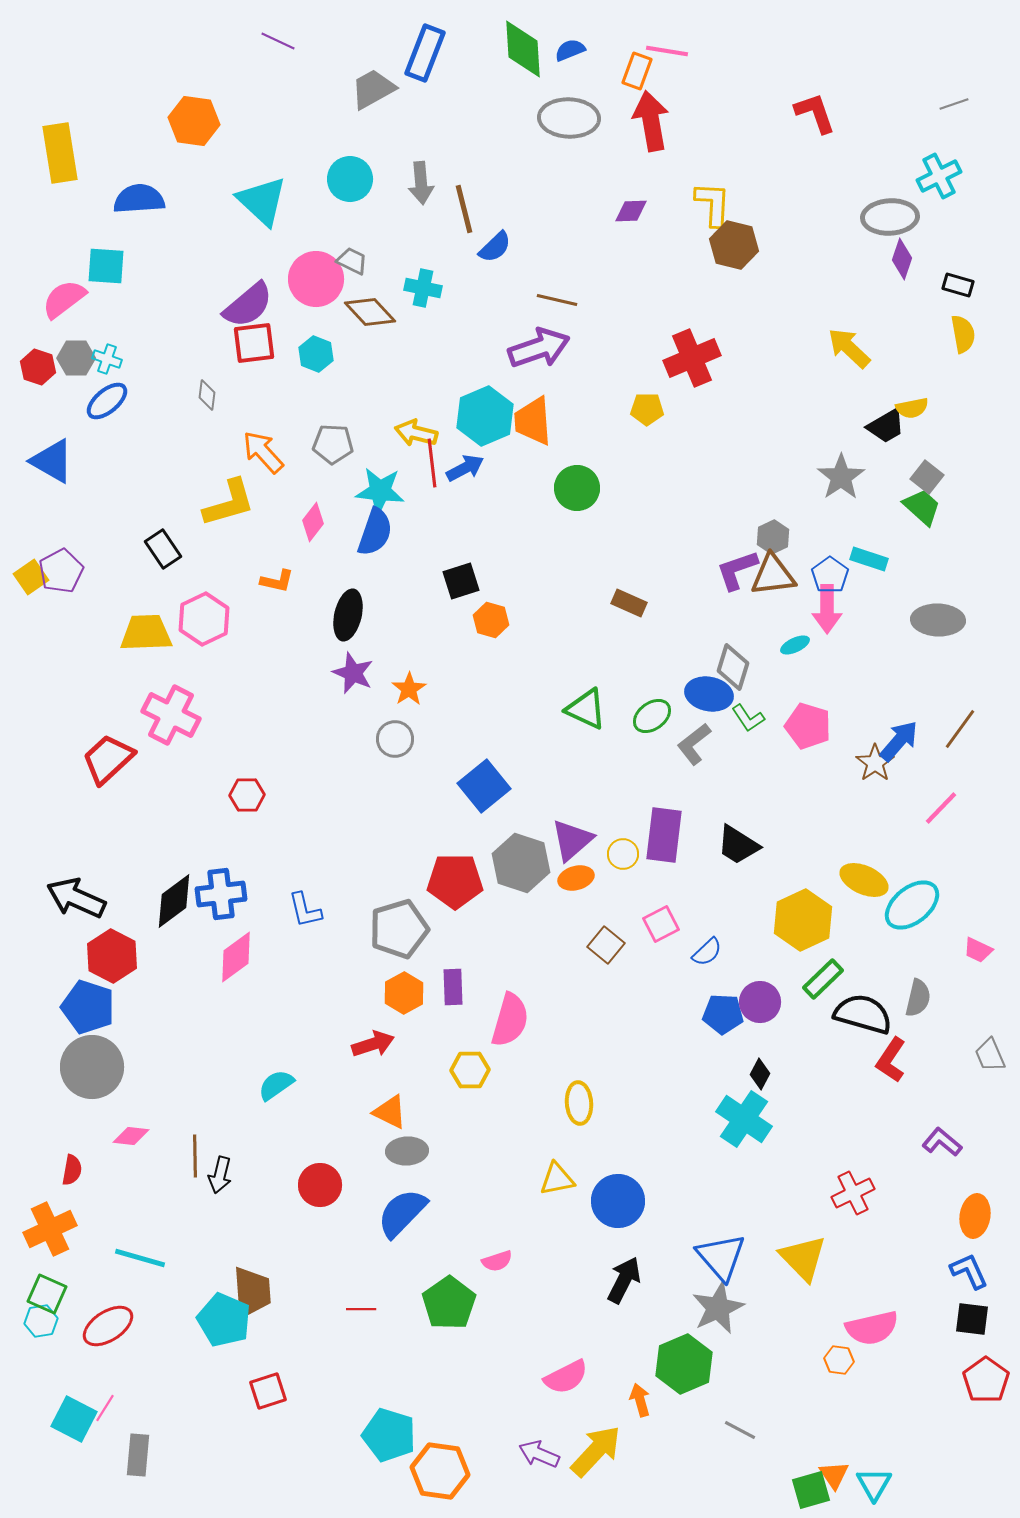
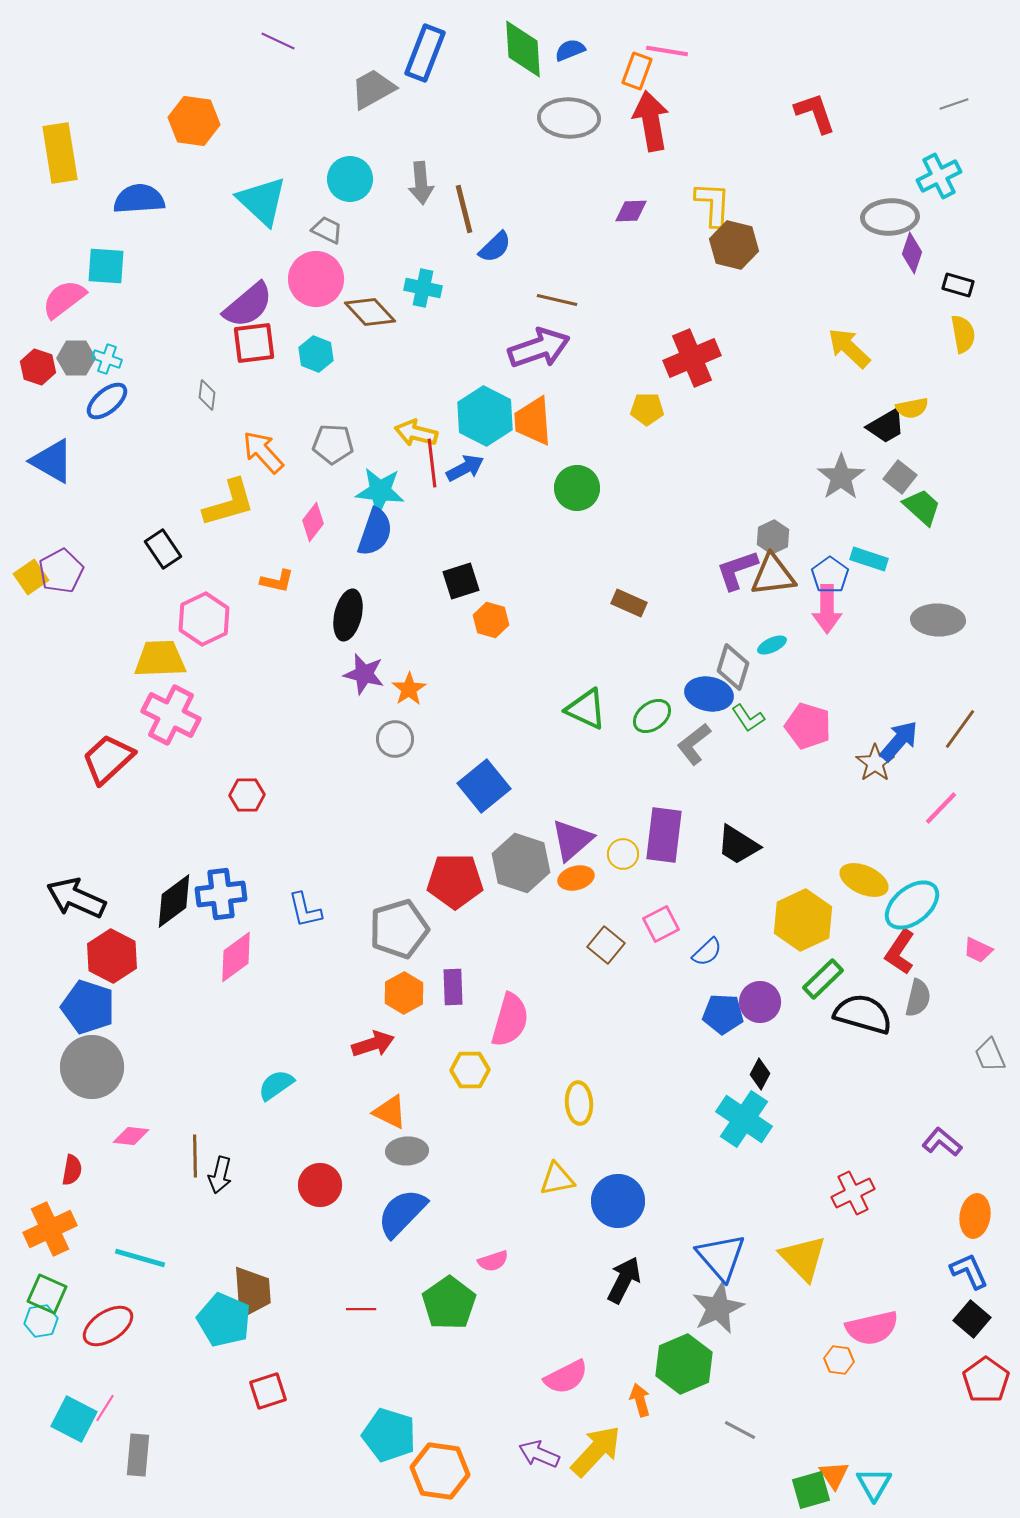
purple diamond at (902, 259): moved 10 px right, 6 px up
gray trapezoid at (352, 261): moved 25 px left, 31 px up
cyan hexagon at (485, 416): rotated 10 degrees counterclockwise
gray square at (927, 477): moved 27 px left
yellow trapezoid at (146, 633): moved 14 px right, 26 px down
cyan ellipse at (795, 645): moved 23 px left
purple star at (353, 673): moved 11 px right, 1 px down; rotated 9 degrees counterclockwise
red L-shape at (891, 1060): moved 9 px right, 108 px up
pink semicircle at (497, 1261): moved 4 px left
black square at (972, 1319): rotated 33 degrees clockwise
